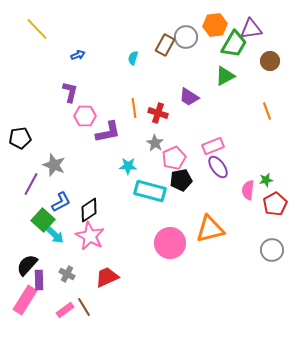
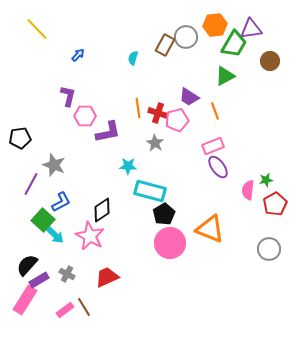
blue arrow at (78, 55): rotated 24 degrees counterclockwise
purple L-shape at (70, 92): moved 2 px left, 4 px down
orange line at (134, 108): moved 4 px right
orange line at (267, 111): moved 52 px left
pink pentagon at (174, 158): moved 3 px right, 38 px up; rotated 10 degrees clockwise
black pentagon at (181, 180): moved 17 px left, 34 px down; rotated 20 degrees counterclockwise
black diamond at (89, 210): moved 13 px right
orange triangle at (210, 229): rotated 36 degrees clockwise
gray circle at (272, 250): moved 3 px left, 1 px up
purple rectangle at (39, 280): rotated 60 degrees clockwise
